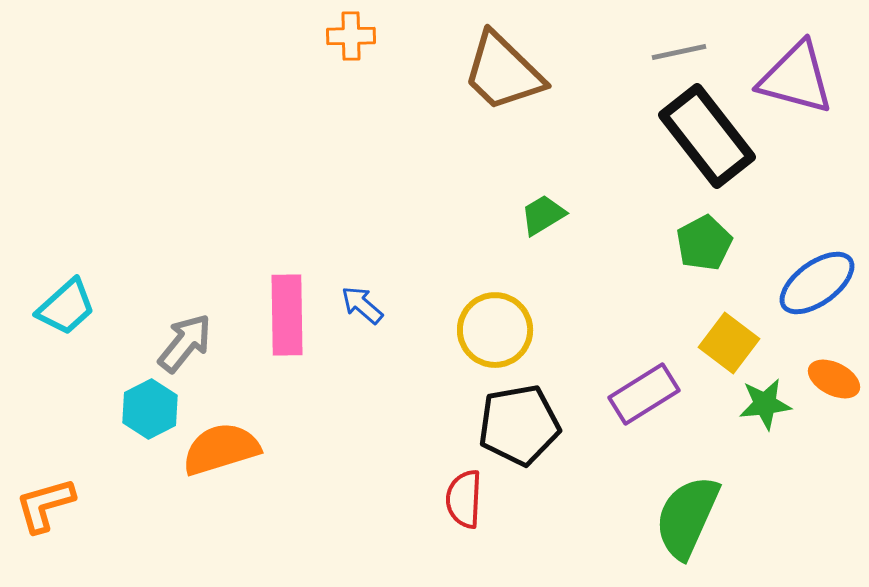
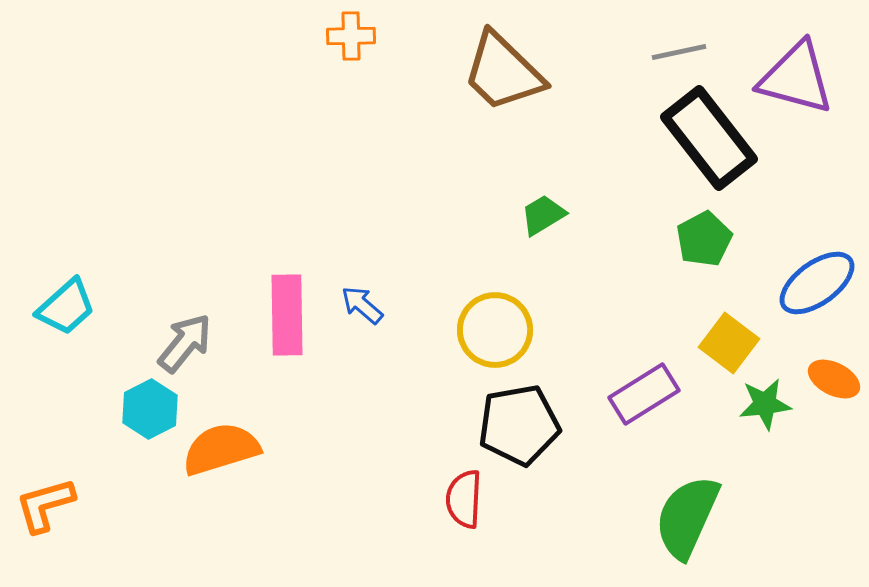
black rectangle: moved 2 px right, 2 px down
green pentagon: moved 4 px up
